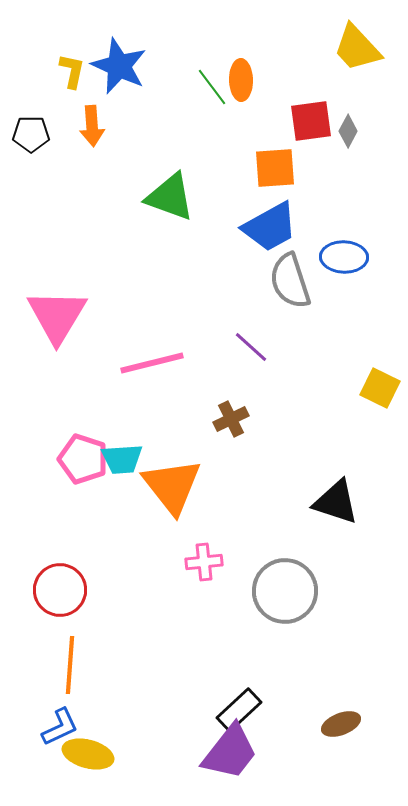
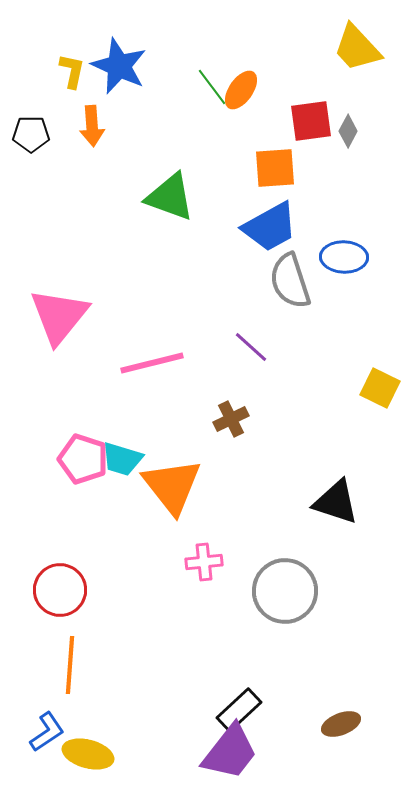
orange ellipse: moved 10 px down; rotated 36 degrees clockwise
pink triangle: moved 2 px right; rotated 8 degrees clockwise
cyan trapezoid: rotated 21 degrees clockwise
blue L-shape: moved 13 px left, 5 px down; rotated 9 degrees counterclockwise
